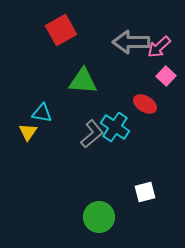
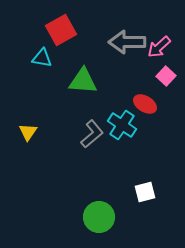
gray arrow: moved 4 px left
cyan triangle: moved 55 px up
cyan cross: moved 7 px right, 2 px up
